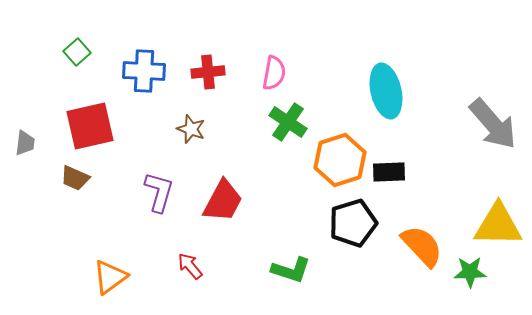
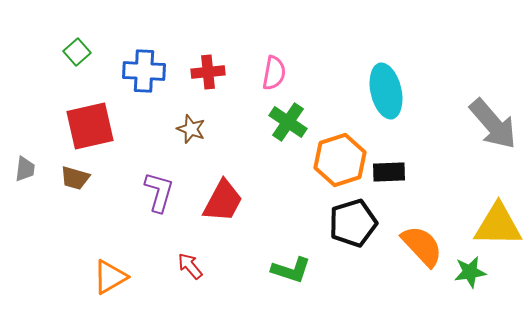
gray trapezoid: moved 26 px down
brown trapezoid: rotated 8 degrees counterclockwise
green star: rotated 8 degrees counterclockwise
orange triangle: rotated 6 degrees clockwise
